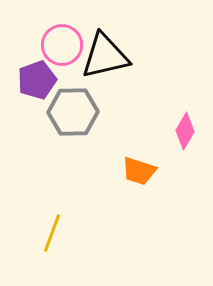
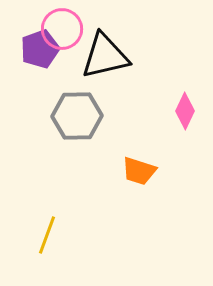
pink circle: moved 16 px up
purple pentagon: moved 3 px right, 31 px up
gray hexagon: moved 4 px right, 4 px down
pink diamond: moved 20 px up; rotated 6 degrees counterclockwise
yellow line: moved 5 px left, 2 px down
